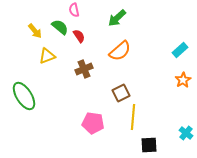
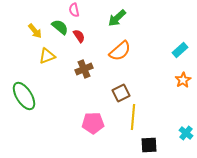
pink pentagon: rotated 10 degrees counterclockwise
